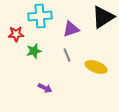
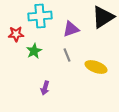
green star: rotated 14 degrees counterclockwise
purple arrow: rotated 80 degrees clockwise
